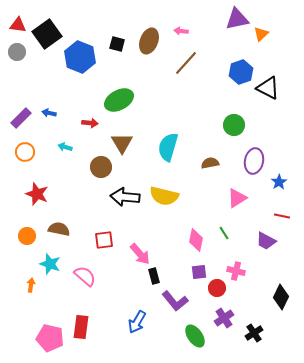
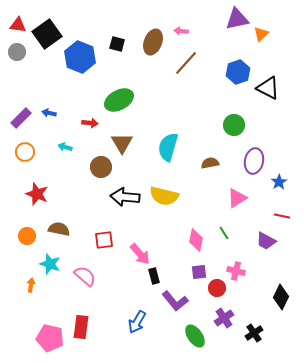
brown ellipse at (149, 41): moved 4 px right, 1 px down
blue hexagon at (241, 72): moved 3 px left
